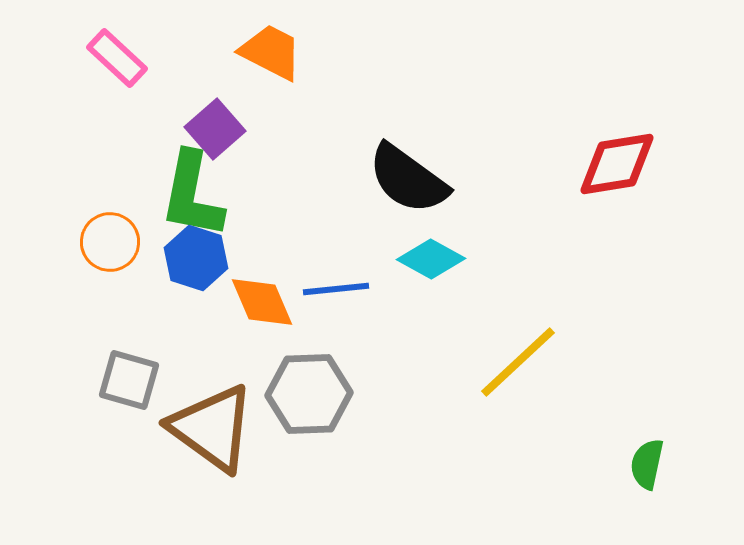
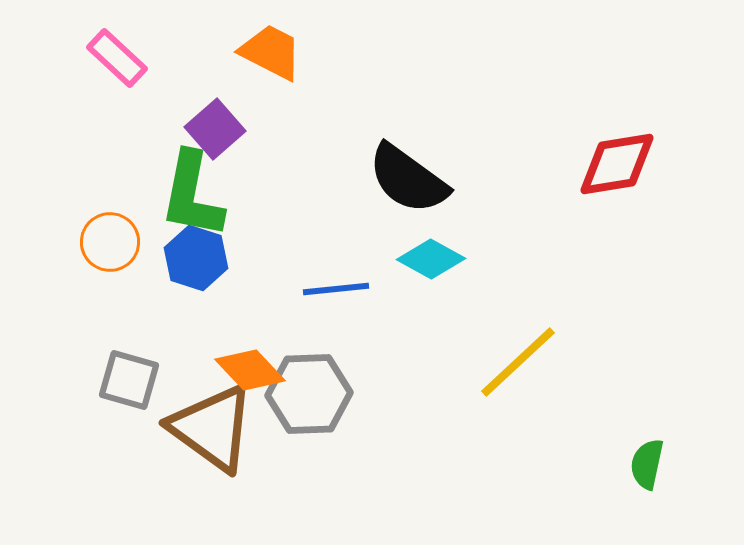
orange diamond: moved 12 px left, 68 px down; rotated 20 degrees counterclockwise
